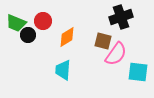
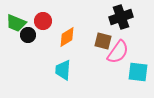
pink semicircle: moved 2 px right, 2 px up
